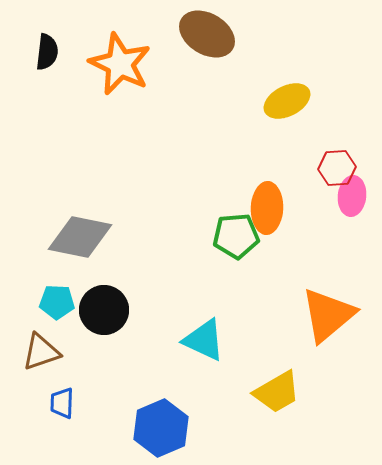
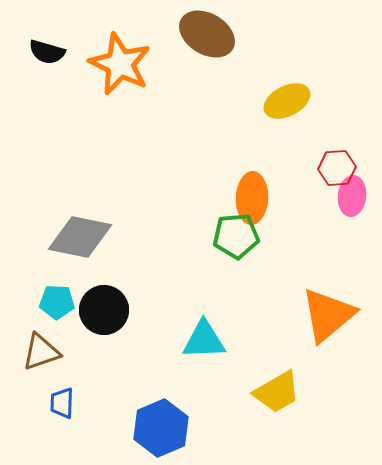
black semicircle: rotated 99 degrees clockwise
orange ellipse: moved 15 px left, 10 px up
cyan triangle: rotated 27 degrees counterclockwise
